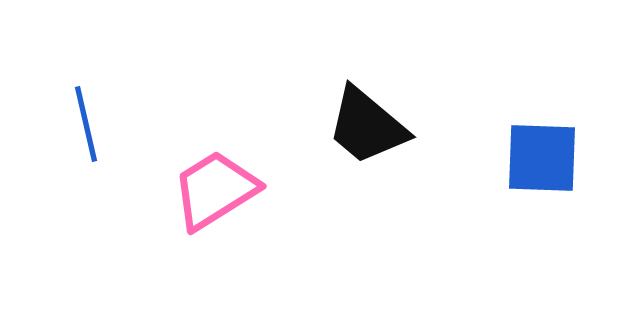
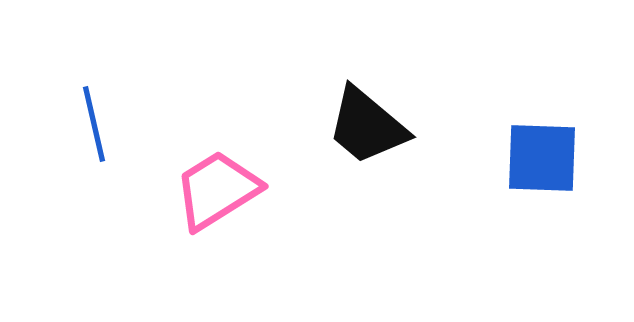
blue line: moved 8 px right
pink trapezoid: moved 2 px right
